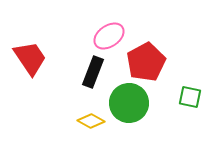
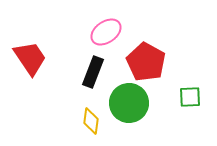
pink ellipse: moved 3 px left, 4 px up
red pentagon: rotated 15 degrees counterclockwise
green square: rotated 15 degrees counterclockwise
yellow diamond: rotated 68 degrees clockwise
